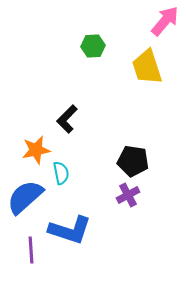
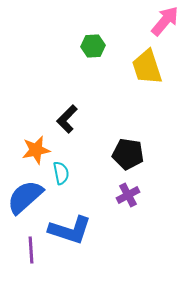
black pentagon: moved 5 px left, 7 px up
